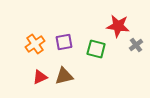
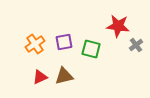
green square: moved 5 px left
